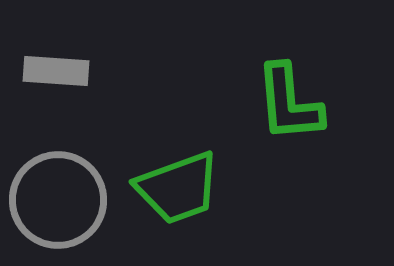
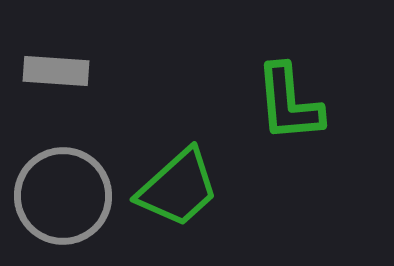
green trapezoid: rotated 22 degrees counterclockwise
gray circle: moved 5 px right, 4 px up
